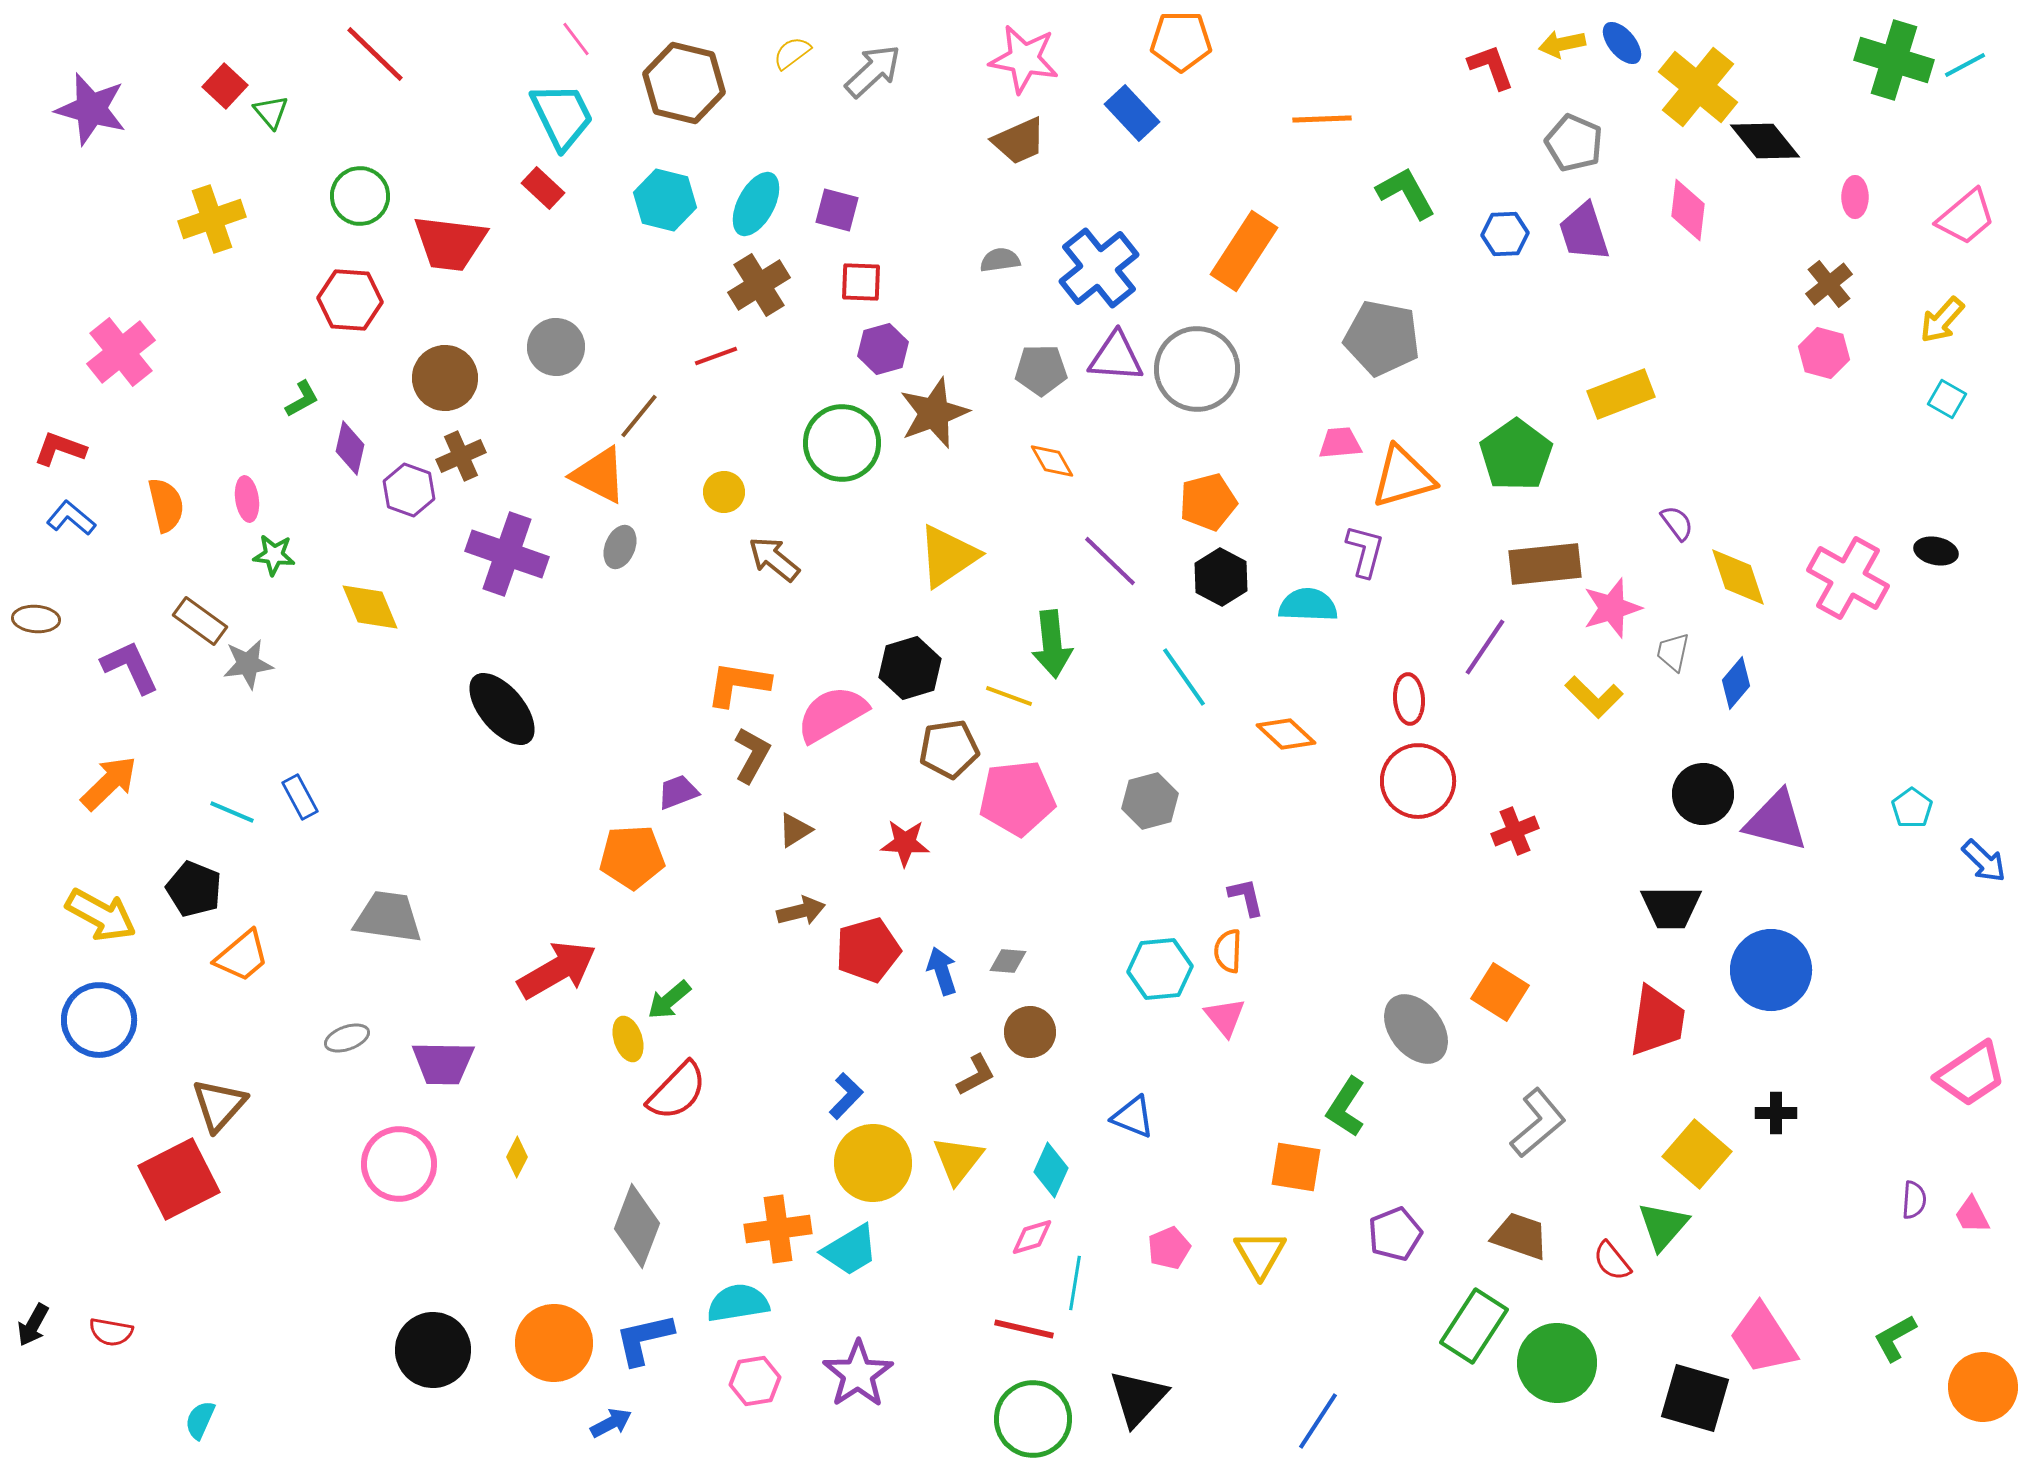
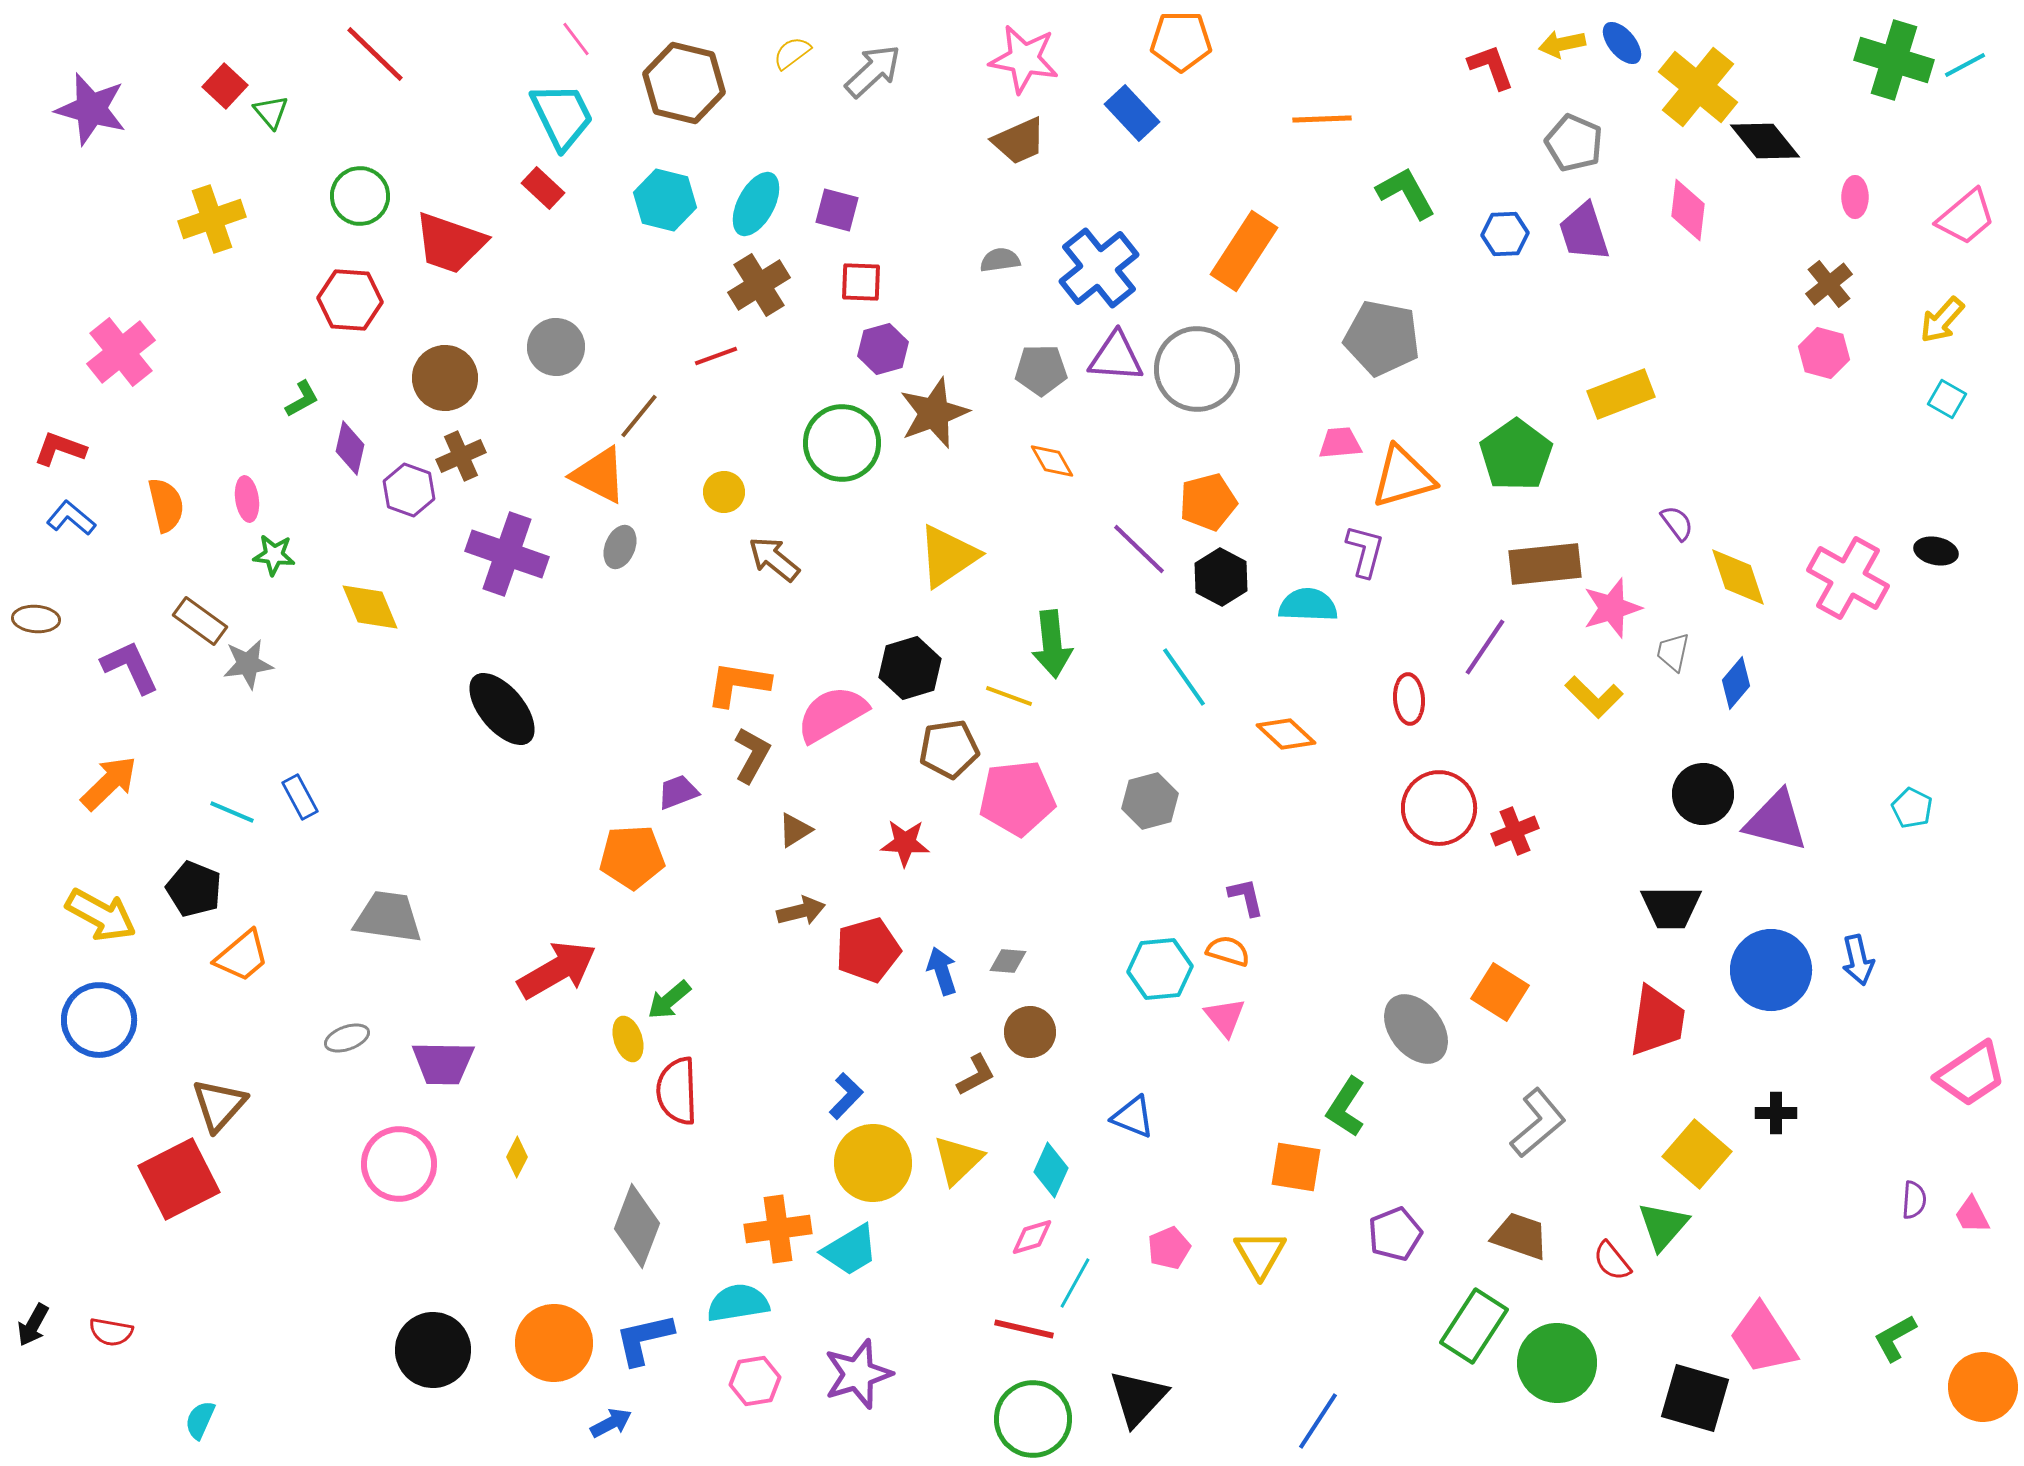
red trapezoid at (450, 243): rotated 12 degrees clockwise
purple line at (1110, 561): moved 29 px right, 12 px up
red circle at (1418, 781): moved 21 px right, 27 px down
cyan pentagon at (1912, 808): rotated 9 degrees counterclockwise
blue arrow at (1984, 861): moved 126 px left, 99 px down; rotated 33 degrees clockwise
orange semicircle at (1228, 951): rotated 105 degrees clockwise
red semicircle at (677, 1091): rotated 134 degrees clockwise
yellow triangle at (958, 1160): rotated 8 degrees clockwise
cyan line at (1075, 1283): rotated 20 degrees clockwise
purple star at (858, 1374): rotated 16 degrees clockwise
